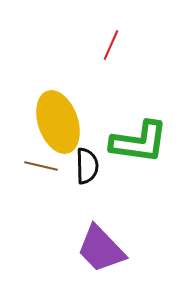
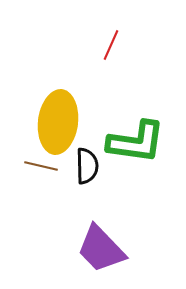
yellow ellipse: rotated 26 degrees clockwise
green L-shape: moved 3 px left
